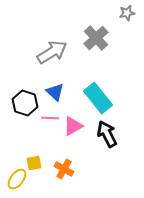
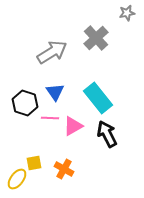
blue triangle: rotated 12 degrees clockwise
